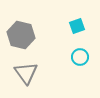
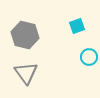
gray hexagon: moved 4 px right
cyan circle: moved 9 px right
